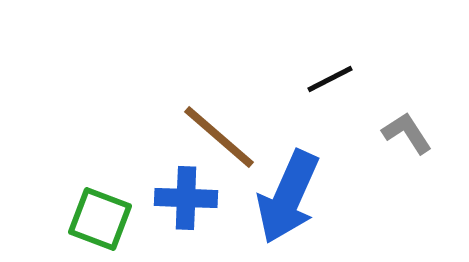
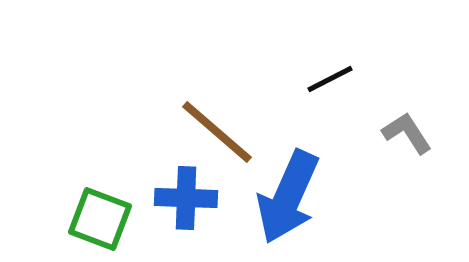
brown line: moved 2 px left, 5 px up
